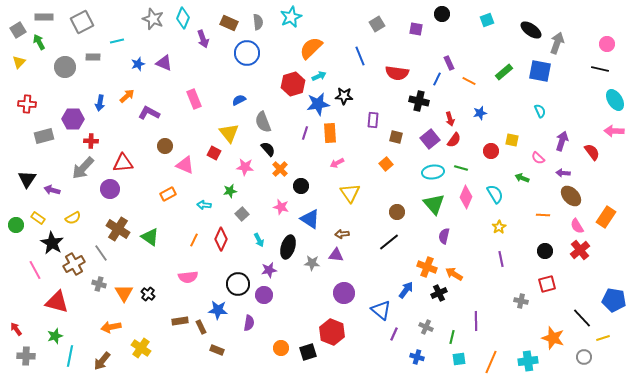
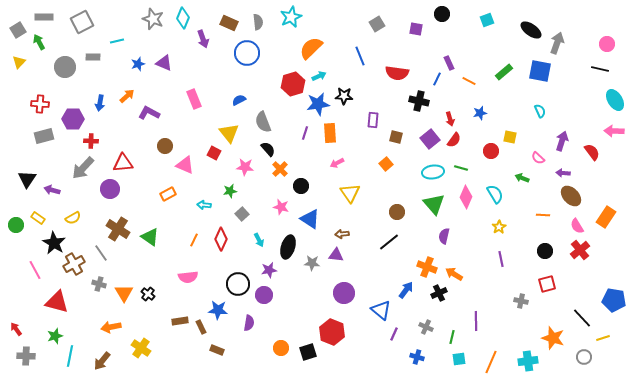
red cross at (27, 104): moved 13 px right
yellow square at (512, 140): moved 2 px left, 3 px up
black star at (52, 243): moved 2 px right
